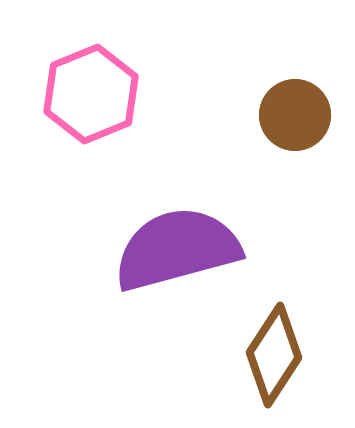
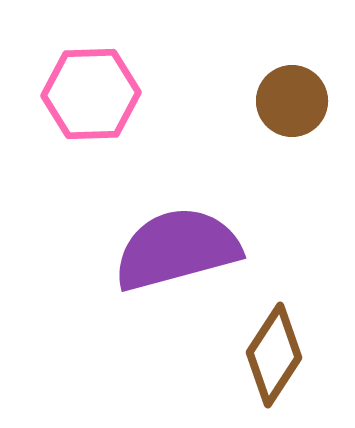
pink hexagon: rotated 20 degrees clockwise
brown circle: moved 3 px left, 14 px up
